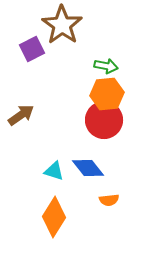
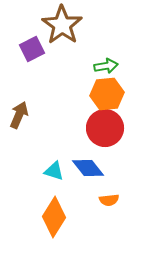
green arrow: rotated 20 degrees counterclockwise
brown arrow: moved 2 px left; rotated 32 degrees counterclockwise
red circle: moved 1 px right, 8 px down
